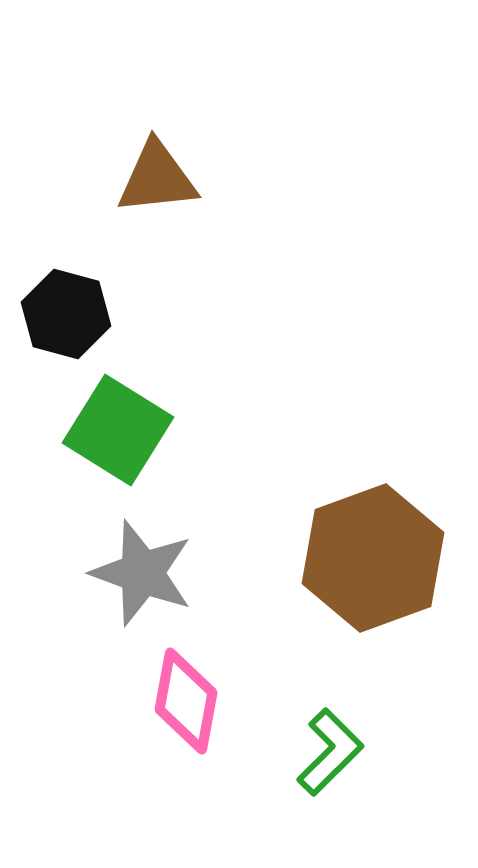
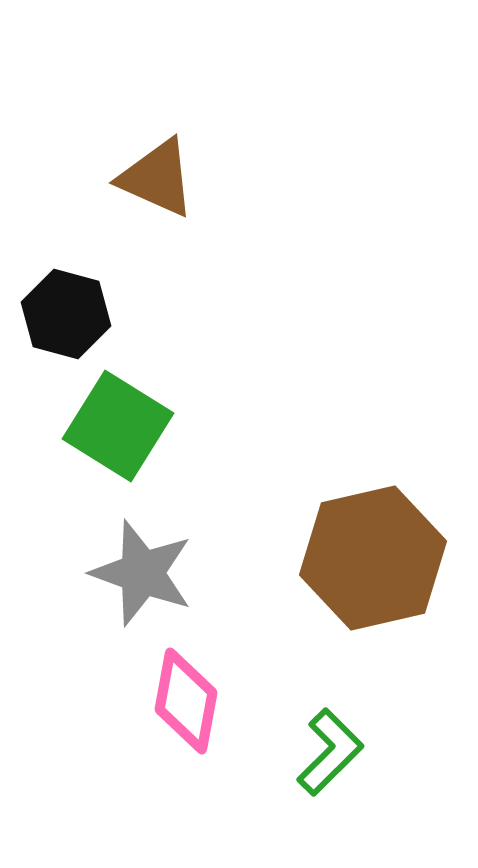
brown triangle: rotated 30 degrees clockwise
green square: moved 4 px up
brown hexagon: rotated 7 degrees clockwise
